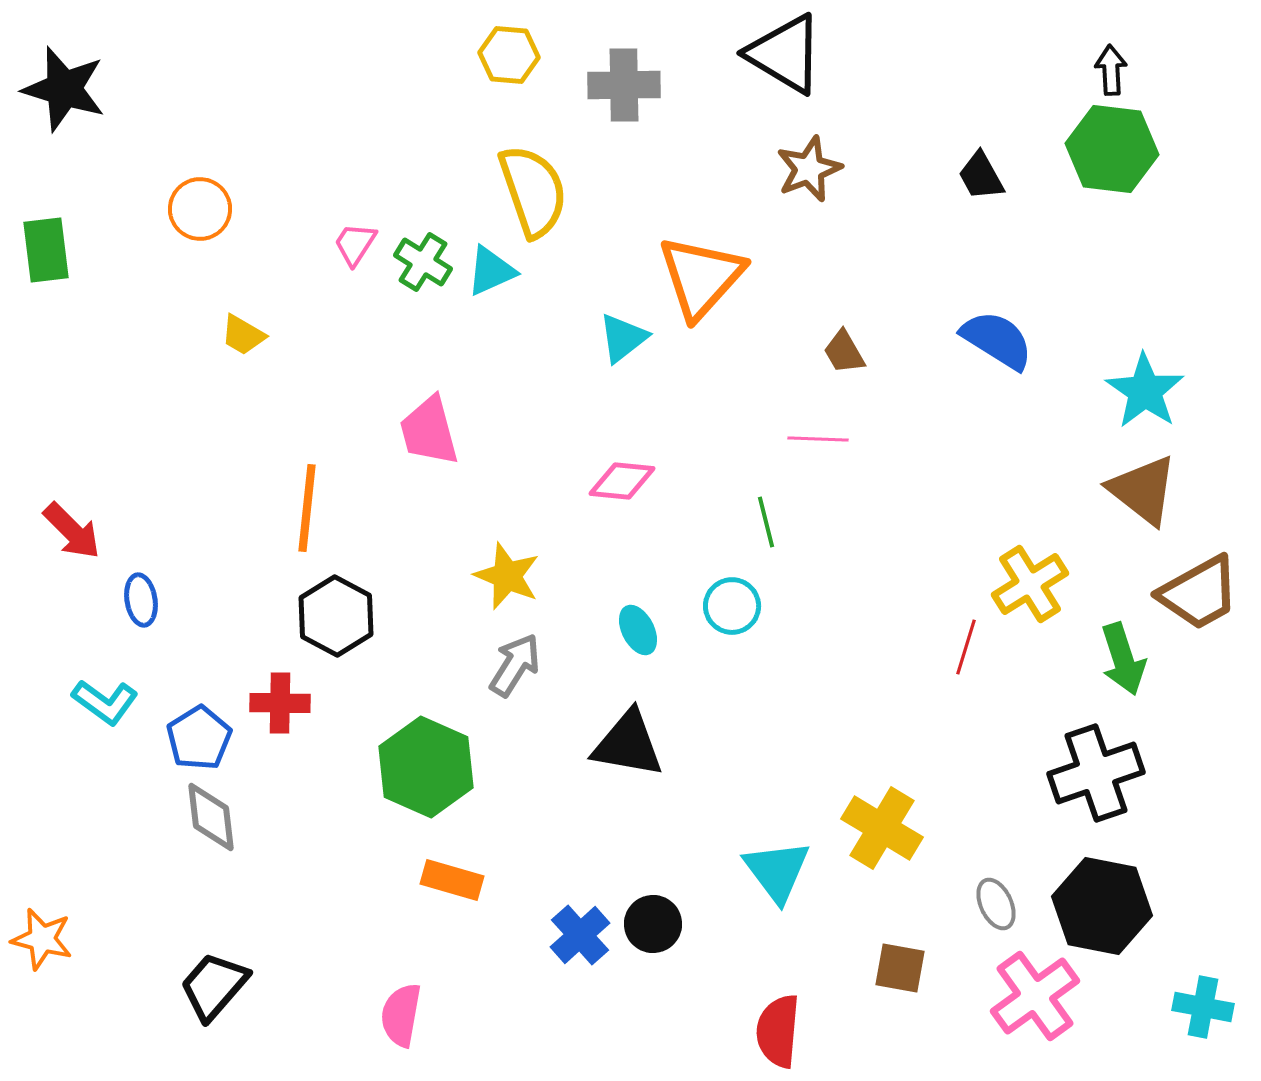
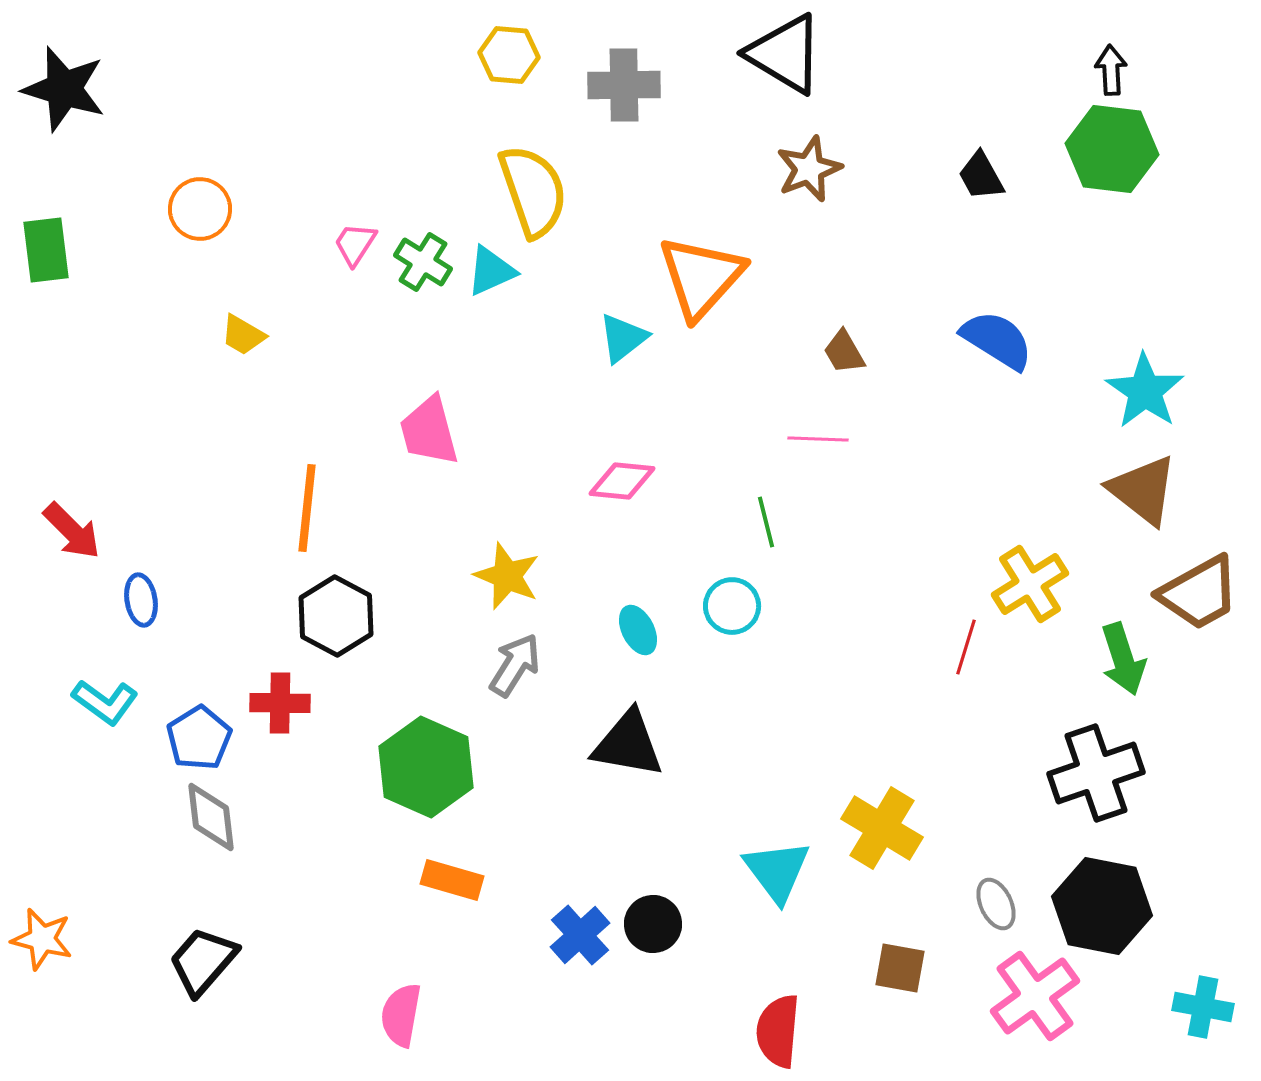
black trapezoid at (214, 986): moved 11 px left, 25 px up
